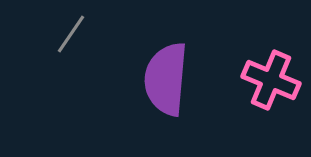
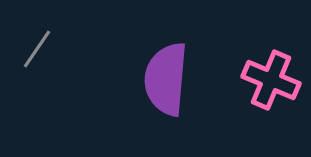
gray line: moved 34 px left, 15 px down
